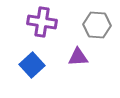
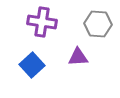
gray hexagon: moved 1 px right, 1 px up
